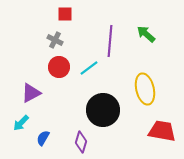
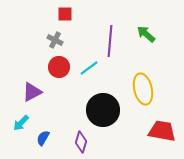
yellow ellipse: moved 2 px left
purple triangle: moved 1 px right, 1 px up
